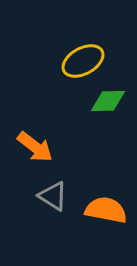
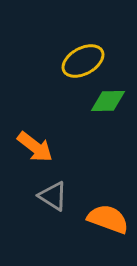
orange semicircle: moved 2 px right, 9 px down; rotated 9 degrees clockwise
